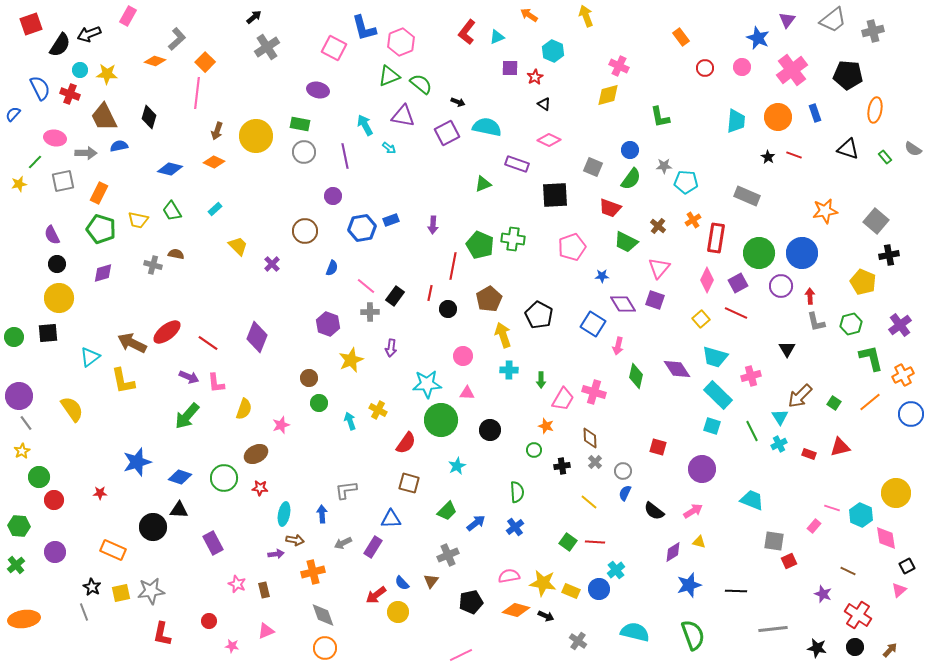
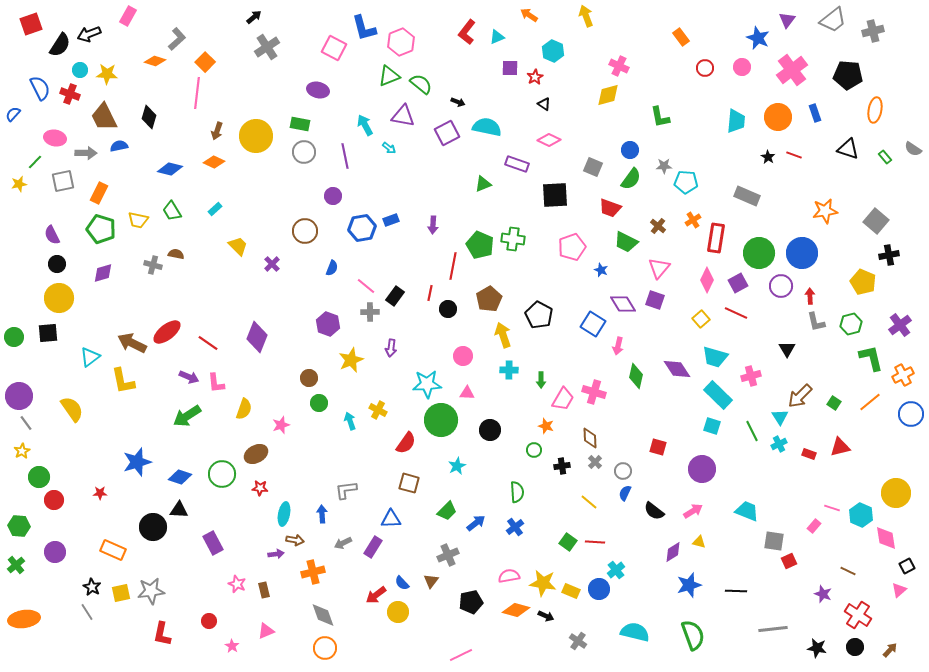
blue star at (602, 276): moved 1 px left, 6 px up; rotated 24 degrees clockwise
green arrow at (187, 416): rotated 16 degrees clockwise
green circle at (224, 478): moved 2 px left, 4 px up
cyan trapezoid at (752, 500): moved 5 px left, 11 px down
gray line at (84, 612): moved 3 px right; rotated 12 degrees counterclockwise
pink star at (232, 646): rotated 24 degrees clockwise
